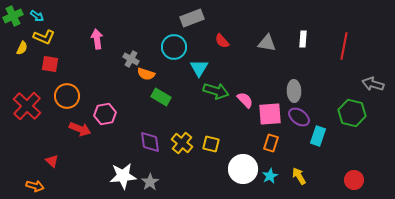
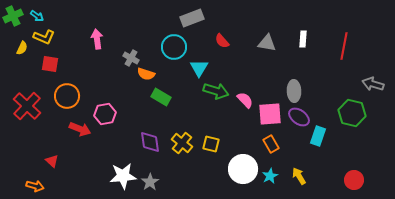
gray cross: moved 1 px up
orange rectangle: moved 1 px down; rotated 48 degrees counterclockwise
